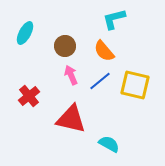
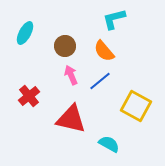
yellow square: moved 1 px right, 21 px down; rotated 16 degrees clockwise
